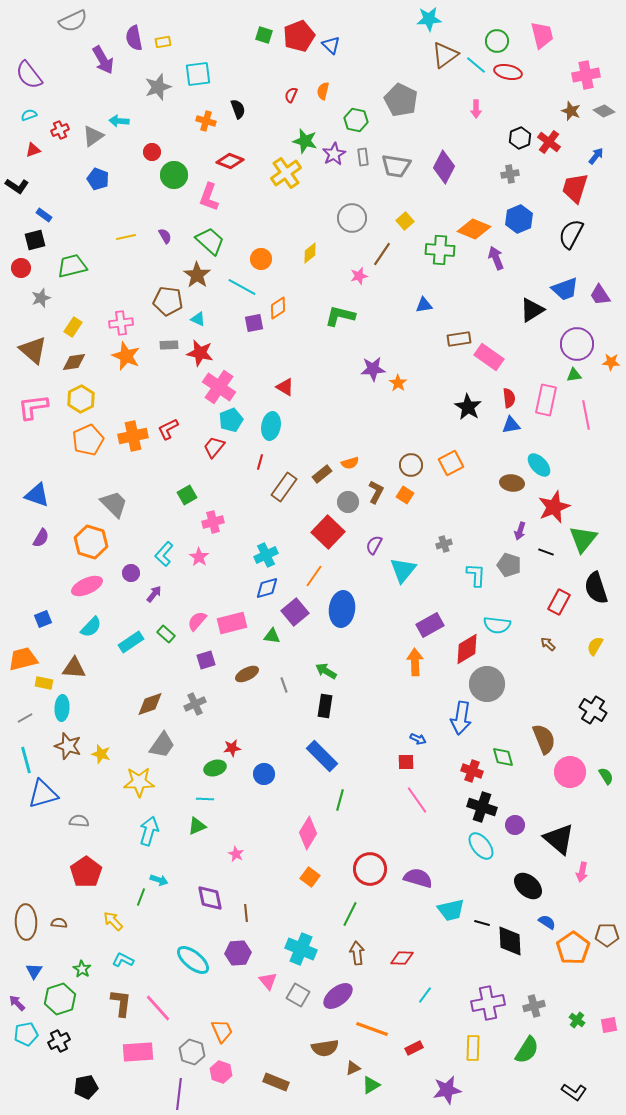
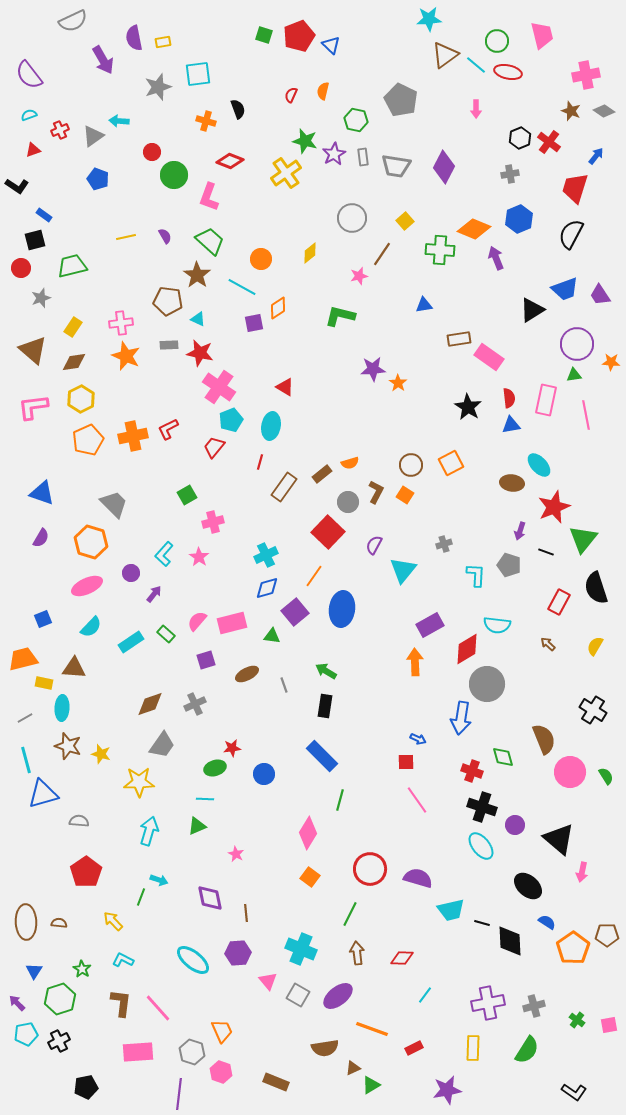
blue triangle at (37, 495): moved 5 px right, 2 px up
